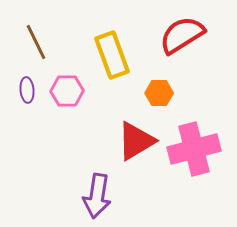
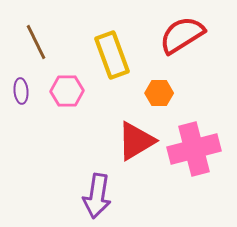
purple ellipse: moved 6 px left, 1 px down
